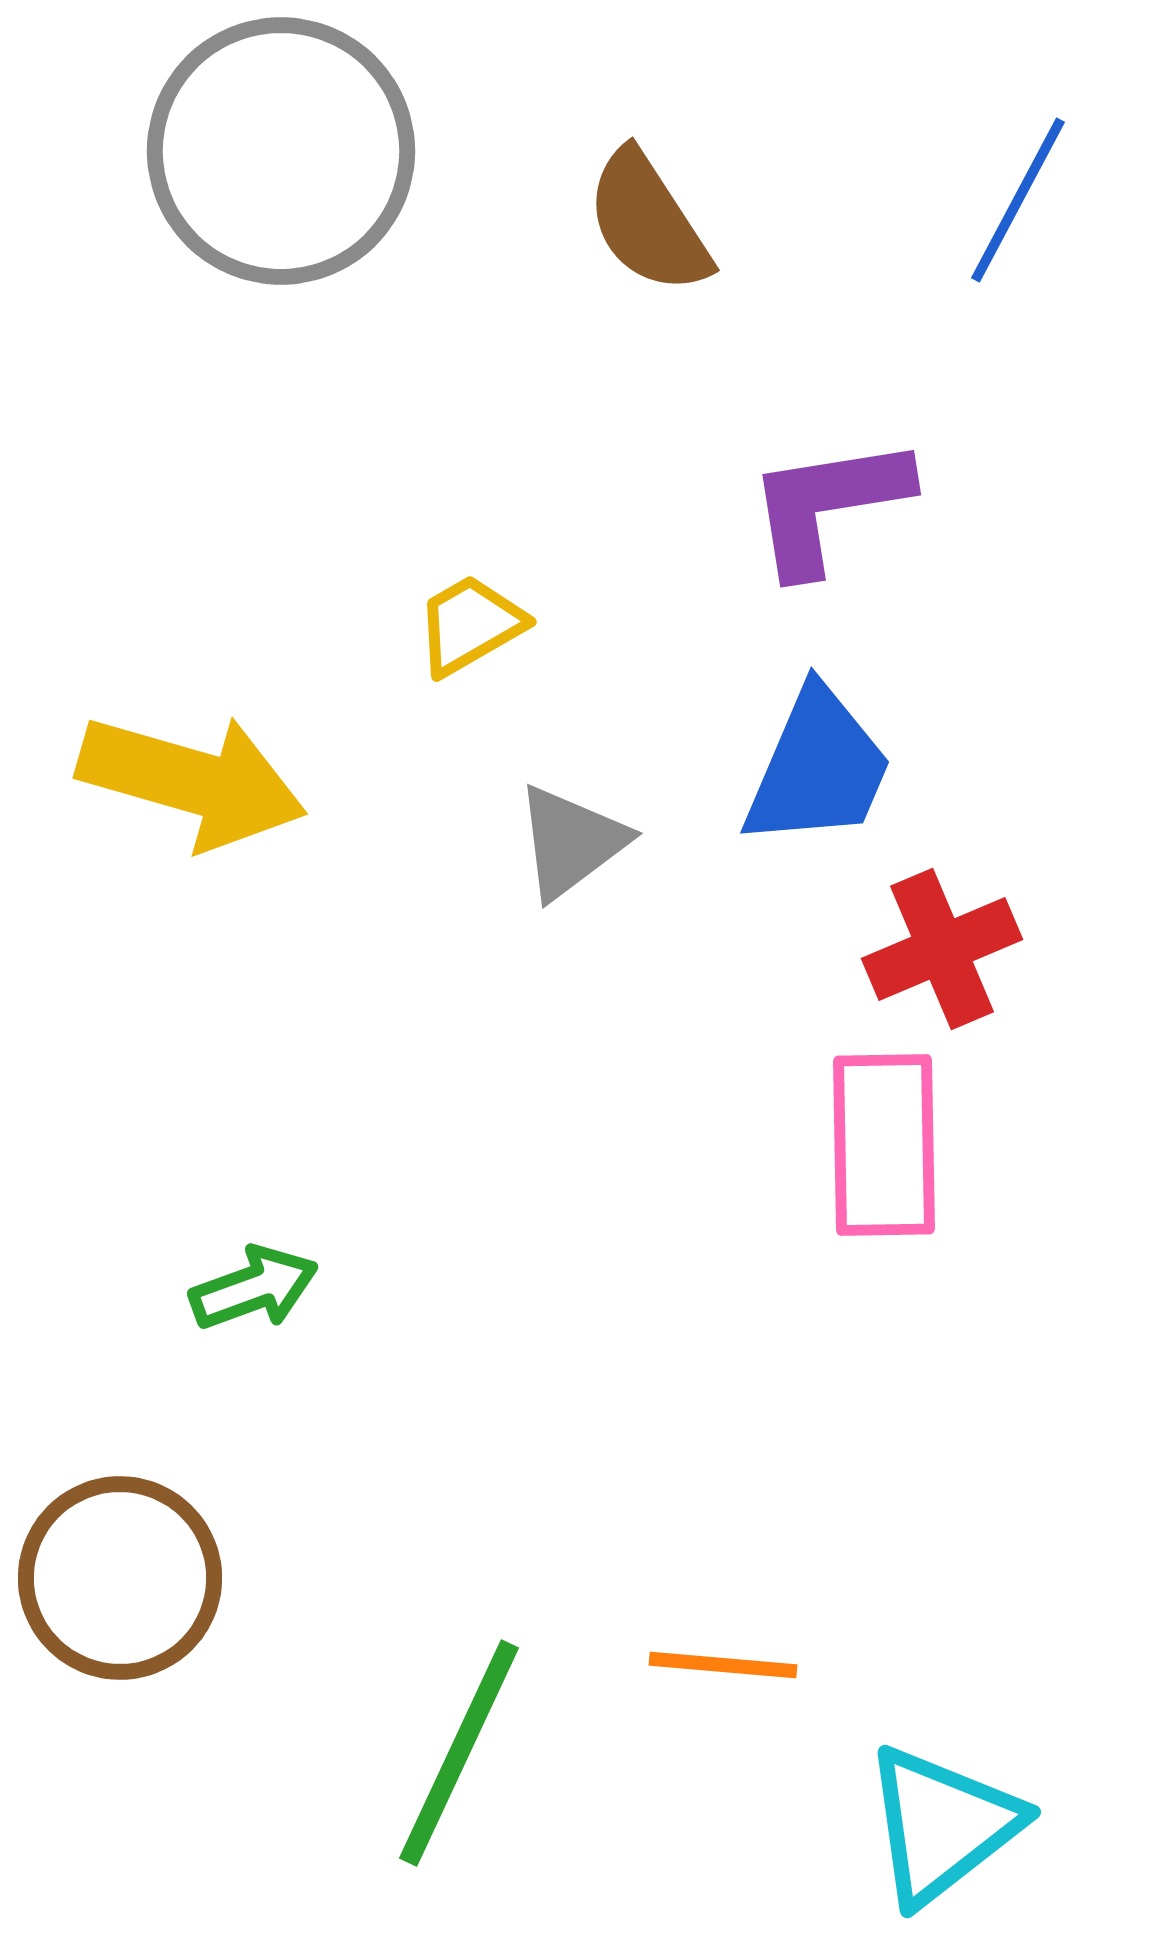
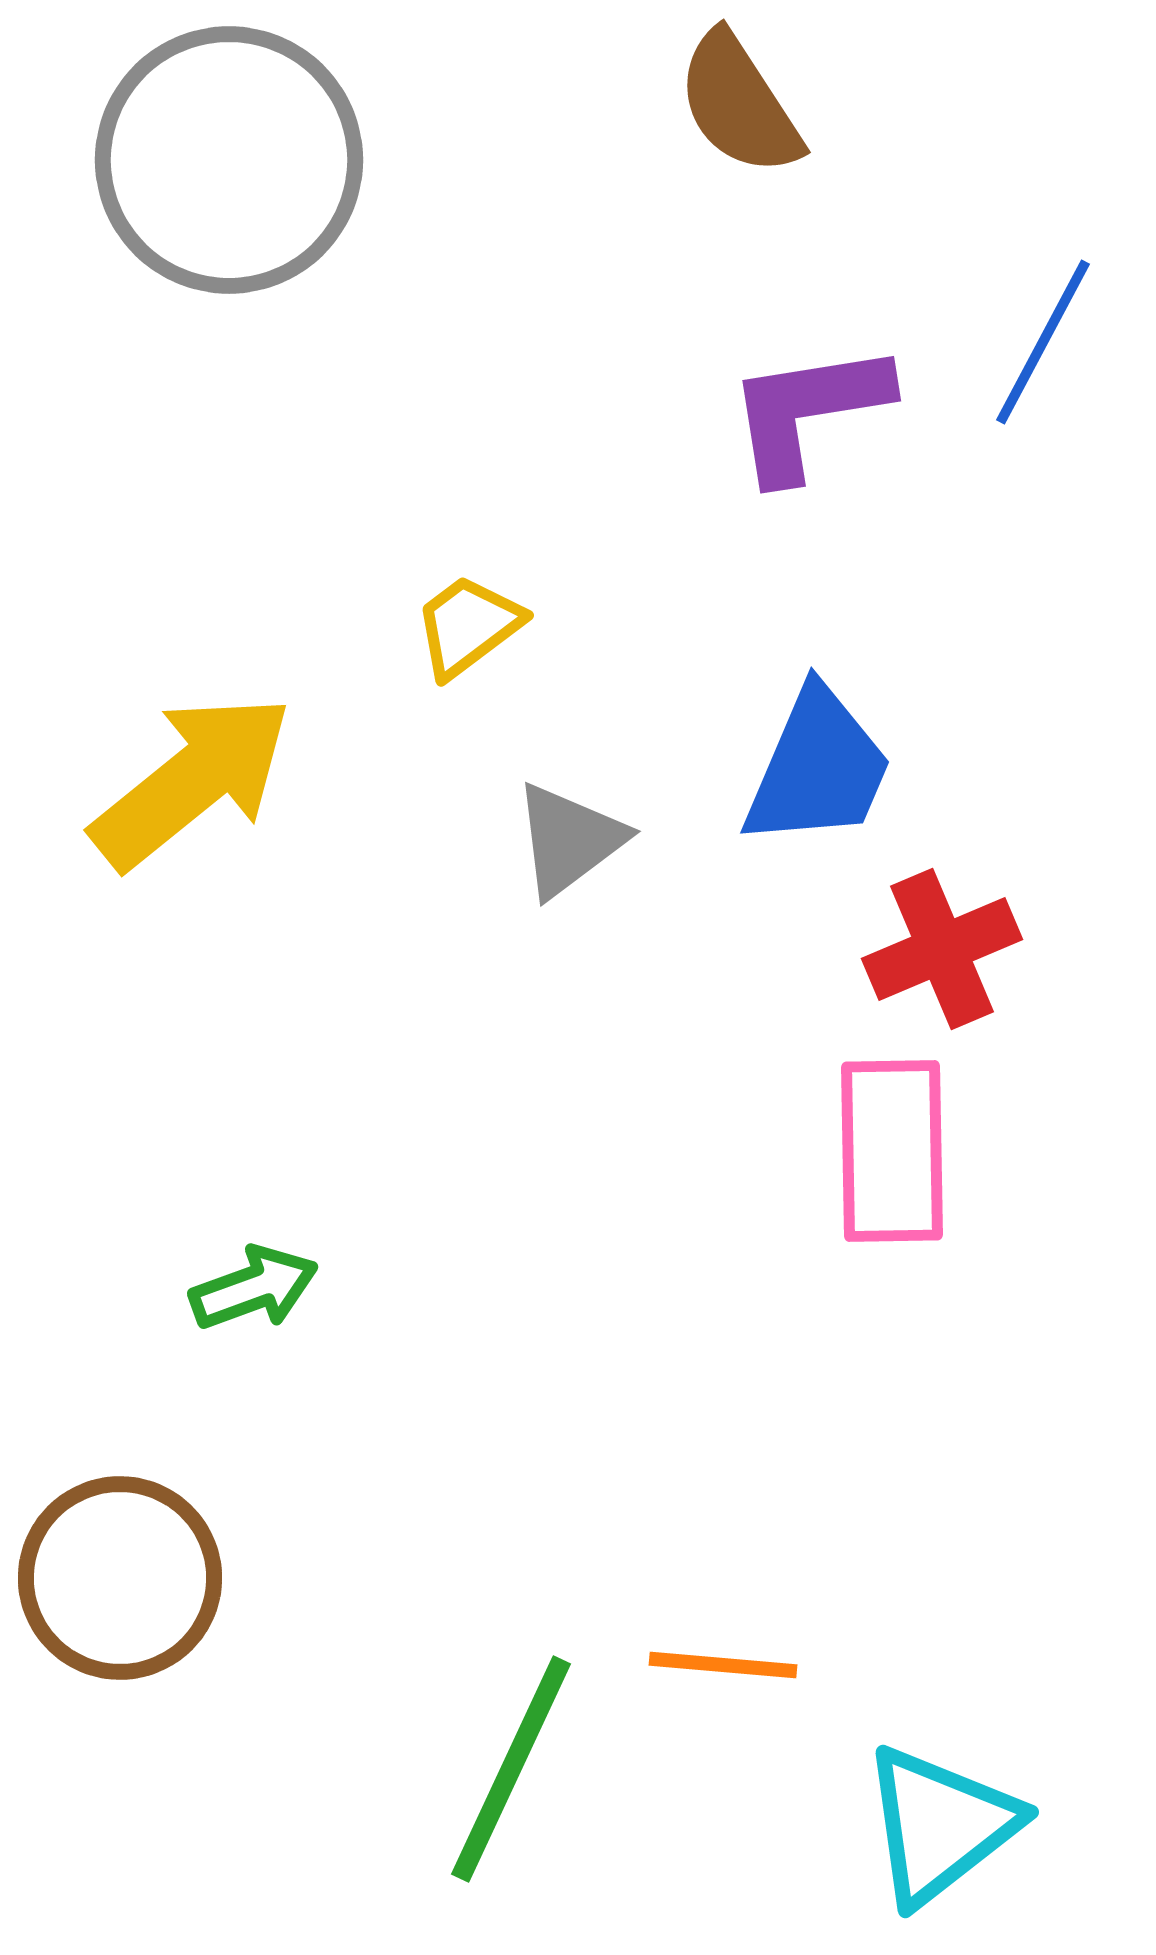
gray circle: moved 52 px left, 9 px down
blue line: moved 25 px right, 142 px down
brown semicircle: moved 91 px right, 118 px up
purple L-shape: moved 20 px left, 94 px up
yellow trapezoid: moved 2 px left, 1 px down; rotated 7 degrees counterclockwise
yellow arrow: rotated 55 degrees counterclockwise
gray triangle: moved 2 px left, 2 px up
pink rectangle: moved 8 px right, 6 px down
green line: moved 52 px right, 16 px down
cyan triangle: moved 2 px left
